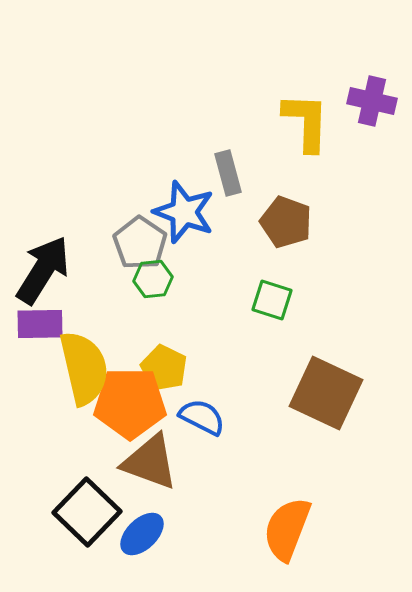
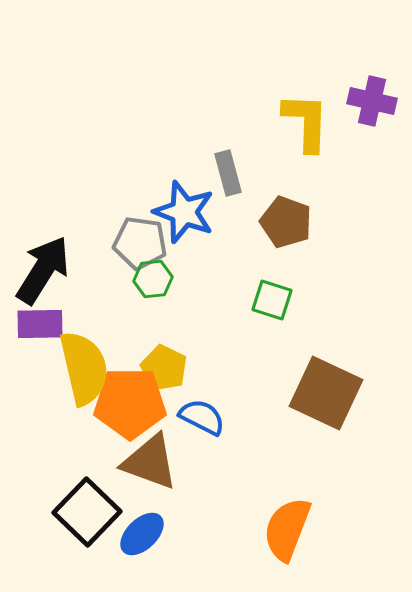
gray pentagon: rotated 26 degrees counterclockwise
